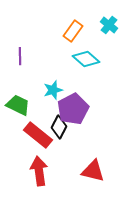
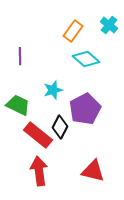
purple pentagon: moved 12 px right
black diamond: moved 1 px right
